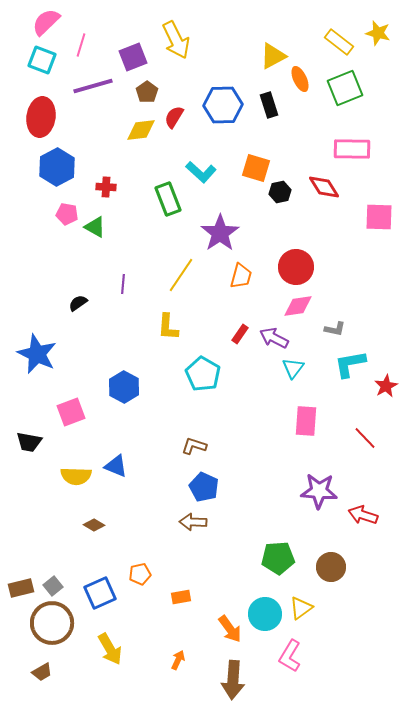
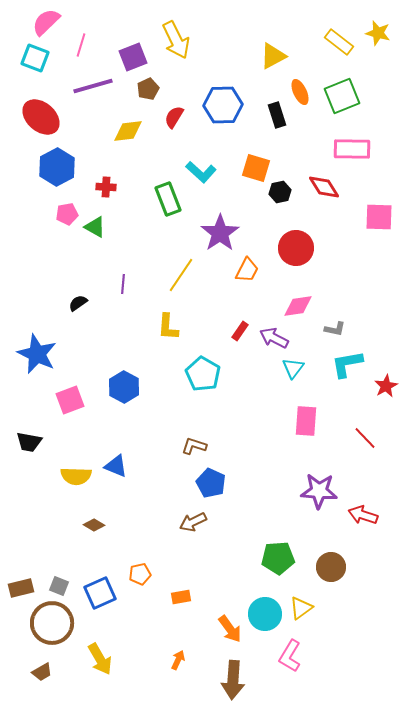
cyan square at (42, 60): moved 7 px left, 2 px up
orange ellipse at (300, 79): moved 13 px down
green square at (345, 88): moved 3 px left, 8 px down
brown pentagon at (147, 92): moved 1 px right, 3 px up; rotated 10 degrees clockwise
black rectangle at (269, 105): moved 8 px right, 10 px down
red ellipse at (41, 117): rotated 57 degrees counterclockwise
yellow diamond at (141, 130): moved 13 px left, 1 px down
pink pentagon at (67, 214): rotated 20 degrees counterclockwise
red circle at (296, 267): moved 19 px up
orange trapezoid at (241, 276): moved 6 px right, 6 px up; rotated 12 degrees clockwise
red rectangle at (240, 334): moved 3 px up
cyan L-shape at (350, 364): moved 3 px left
pink square at (71, 412): moved 1 px left, 12 px up
blue pentagon at (204, 487): moved 7 px right, 4 px up
brown arrow at (193, 522): rotated 28 degrees counterclockwise
gray square at (53, 586): moved 6 px right; rotated 30 degrees counterclockwise
yellow arrow at (110, 649): moved 10 px left, 10 px down
